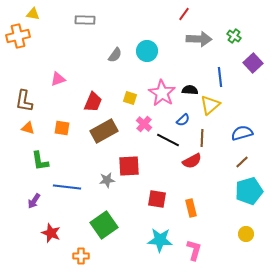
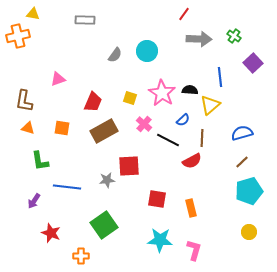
yellow circle at (246, 234): moved 3 px right, 2 px up
